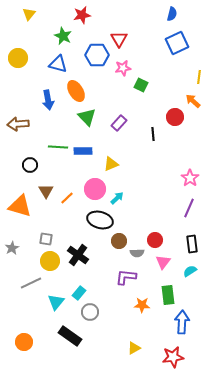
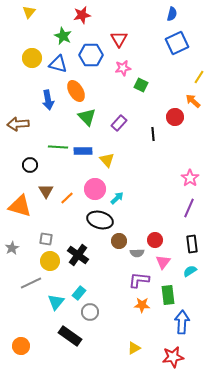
yellow triangle at (29, 14): moved 2 px up
blue hexagon at (97, 55): moved 6 px left
yellow circle at (18, 58): moved 14 px right
yellow line at (199, 77): rotated 24 degrees clockwise
yellow triangle at (111, 164): moved 4 px left, 4 px up; rotated 49 degrees counterclockwise
purple L-shape at (126, 277): moved 13 px right, 3 px down
orange circle at (24, 342): moved 3 px left, 4 px down
